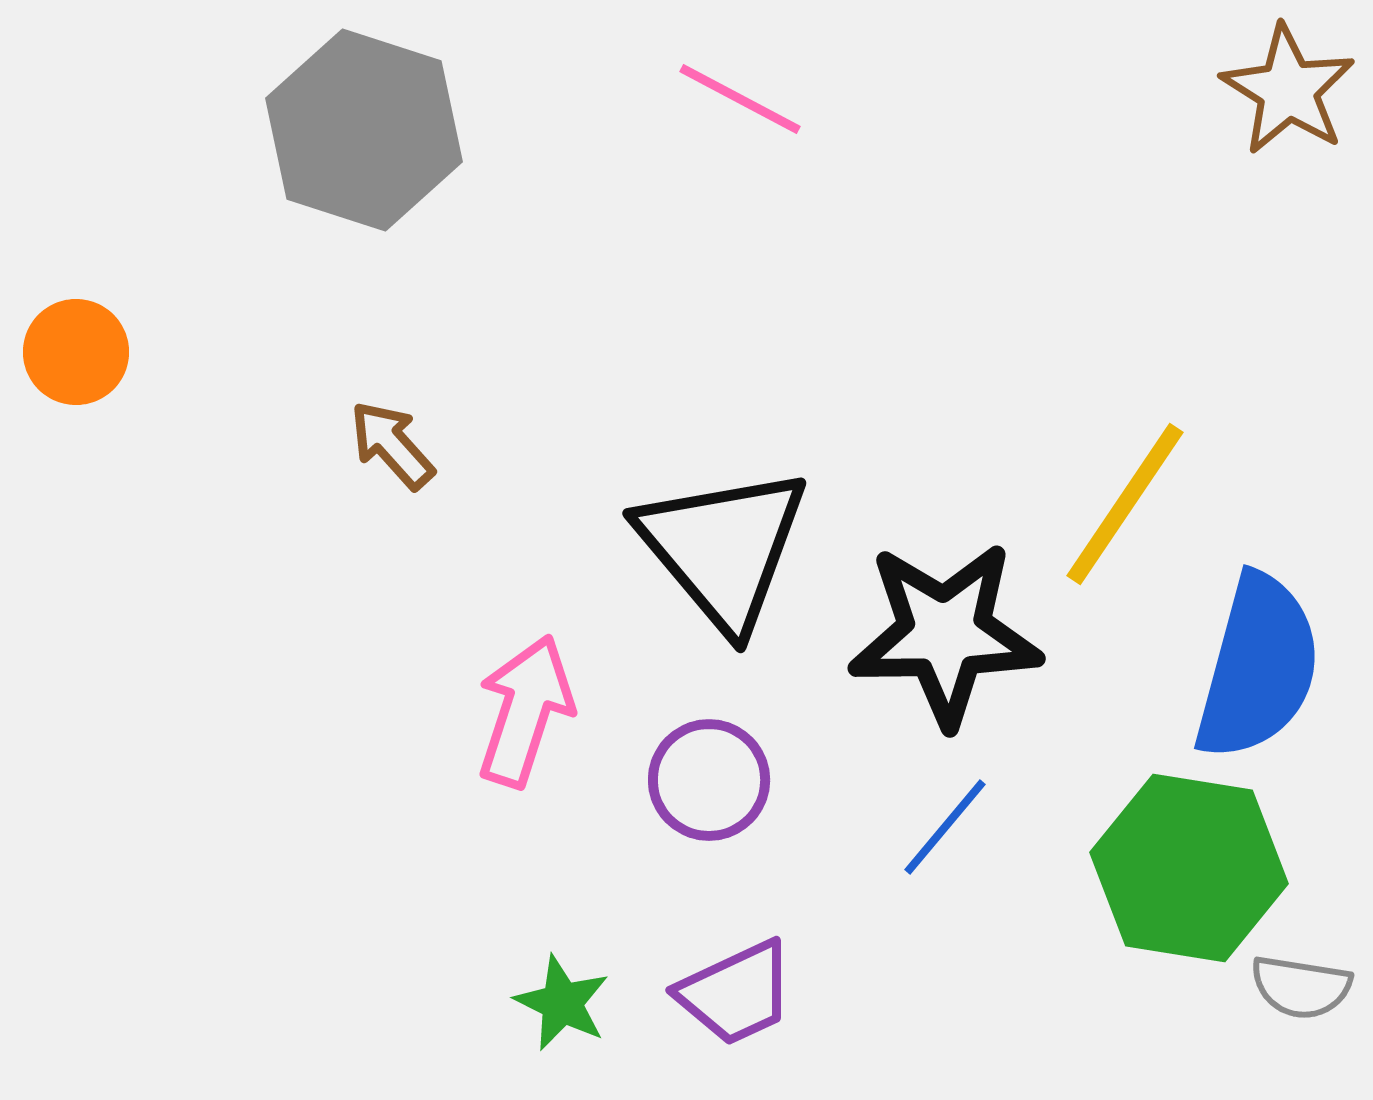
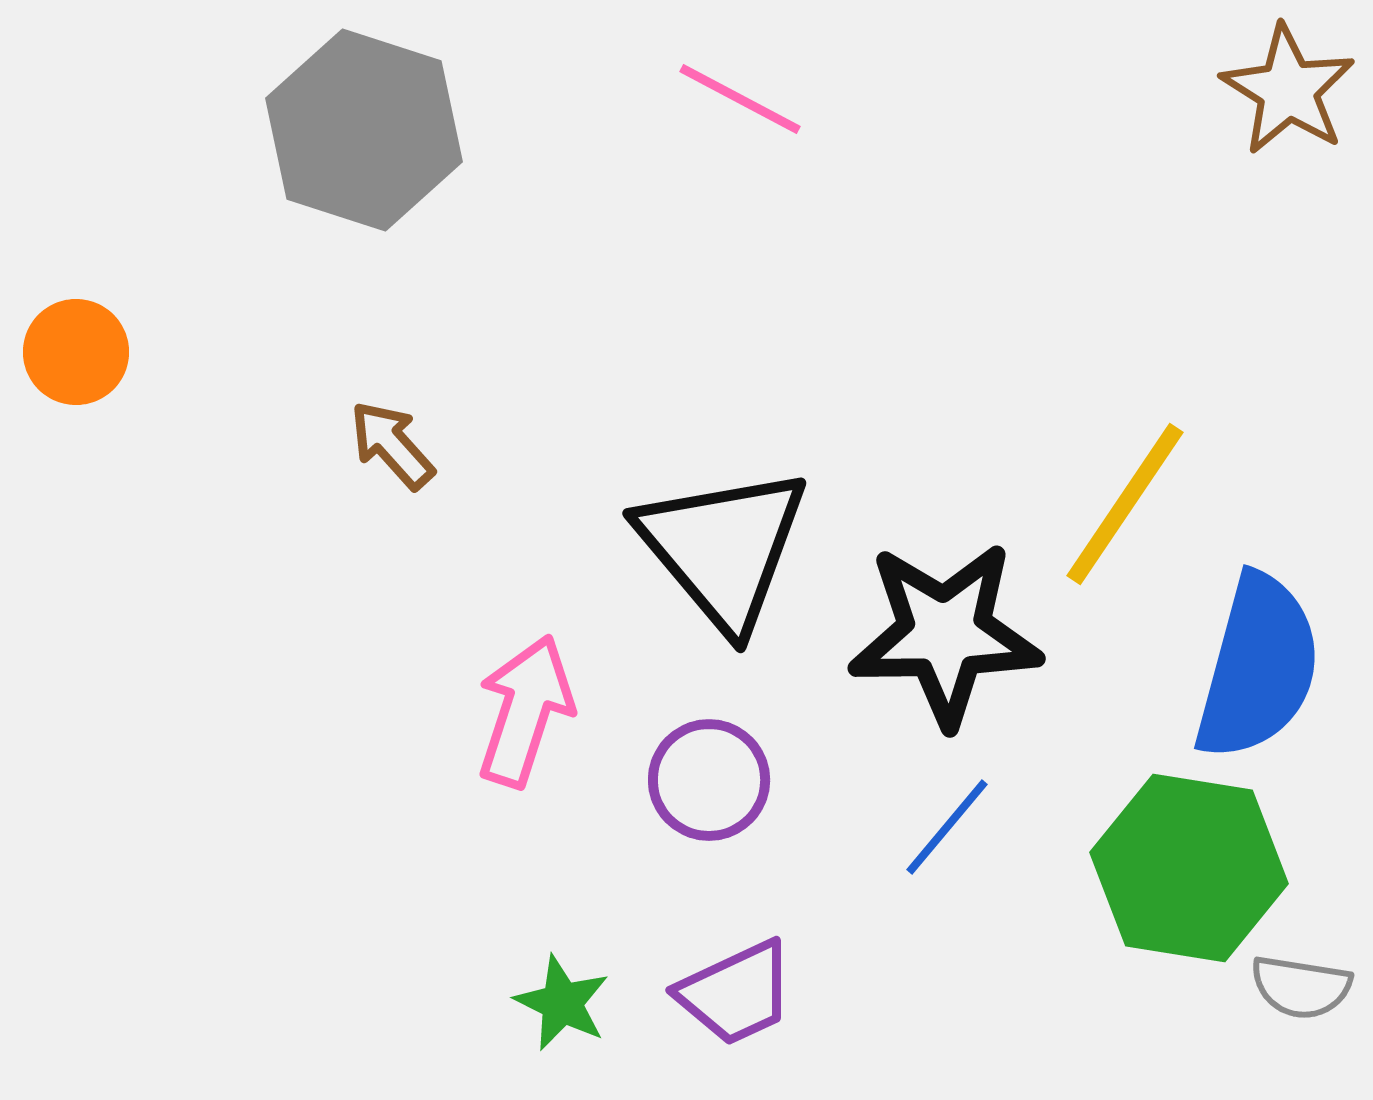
blue line: moved 2 px right
